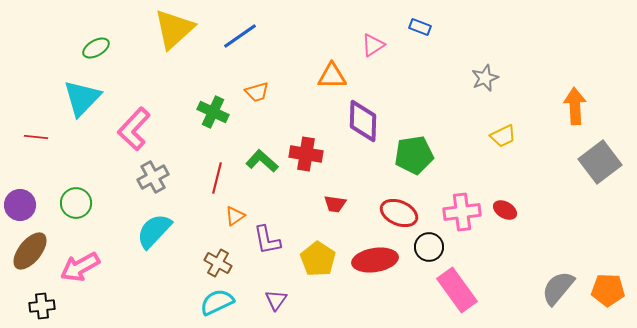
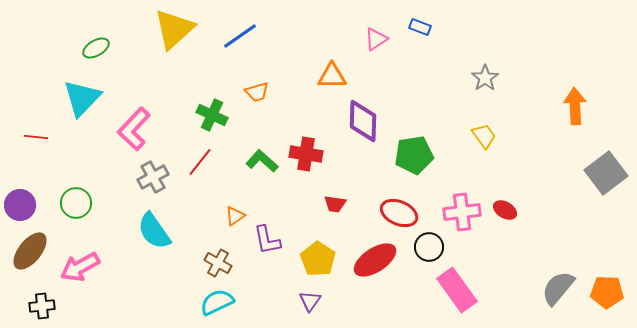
pink triangle at (373, 45): moved 3 px right, 6 px up
gray star at (485, 78): rotated 12 degrees counterclockwise
green cross at (213, 112): moved 1 px left, 3 px down
yellow trapezoid at (503, 136): moved 19 px left; rotated 100 degrees counterclockwise
gray square at (600, 162): moved 6 px right, 11 px down
red line at (217, 178): moved 17 px left, 16 px up; rotated 24 degrees clockwise
cyan semicircle at (154, 231): rotated 78 degrees counterclockwise
red ellipse at (375, 260): rotated 24 degrees counterclockwise
orange pentagon at (608, 290): moved 1 px left, 2 px down
purple triangle at (276, 300): moved 34 px right, 1 px down
